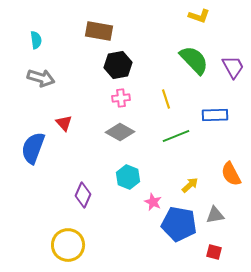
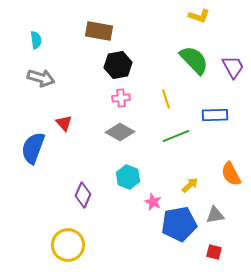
blue pentagon: rotated 20 degrees counterclockwise
